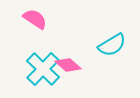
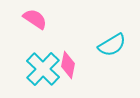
pink diamond: rotated 60 degrees clockwise
